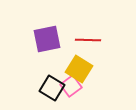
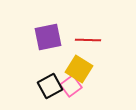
purple square: moved 1 px right, 2 px up
black square: moved 2 px left, 2 px up; rotated 30 degrees clockwise
